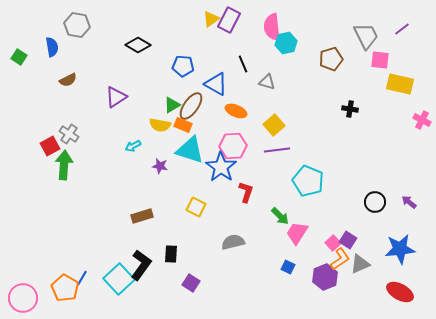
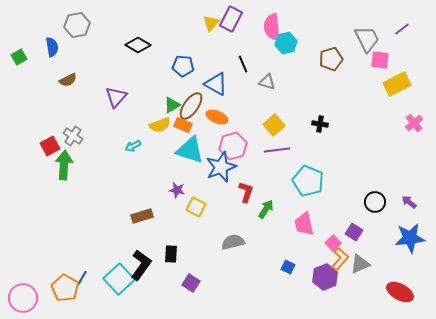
yellow triangle at (211, 19): moved 4 px down; rotated 12 degrees counterclockwise
purple rectangle at (229, 20): moved 2 px right, 1 px up
gray hexagon at (77, 25): rotated 20 degrees counterclockwise
gray trapezoid at (366, 36): moved 1 px right, 3 px down
green square at (19, 57): rotated 28 degrees clockwise
yellow rectangle at (400, 84): moved 3 px left; rotated 40 degrees counterclockwise
purple triangle at (116, 97): rotated 15 degrees counterclockwise
black cross at (350, 109): moved 30 px left, 15 px down
orange ellipse at (236, 111): moved 19 px left, 6 px down
pink cross at (422, 120): moved 8 px left, 3 px down; rotated 24 degrees clockwise
yellow semicircle at (160, 125): rotated 30 degrees counterclockwise
gray cross at (69, 134): moved 4 px right, 2 px down
pink hexagon at (233, 146): rotated 12 degrees counterclockwise
purple star at (160, 166): moved 17 px right, 24 px down
blue star at (221, 167): rotated 16 degrees clockwise
green arrow at (280, 216): moved 14 px left, 7 px up; rotated 102 degrees counterclockwise
pink trapezoid at (297, 233): moved 7 px right, 9 px up; rotated 45 degrees counterclockwise
purple square at (348, 240): moved 6 px right, 8 px up
blue star at (400, 249): moved 10 px right, 11 px up
orange L-shape at (340, 259): rotated 15 degrees counterclockwise
